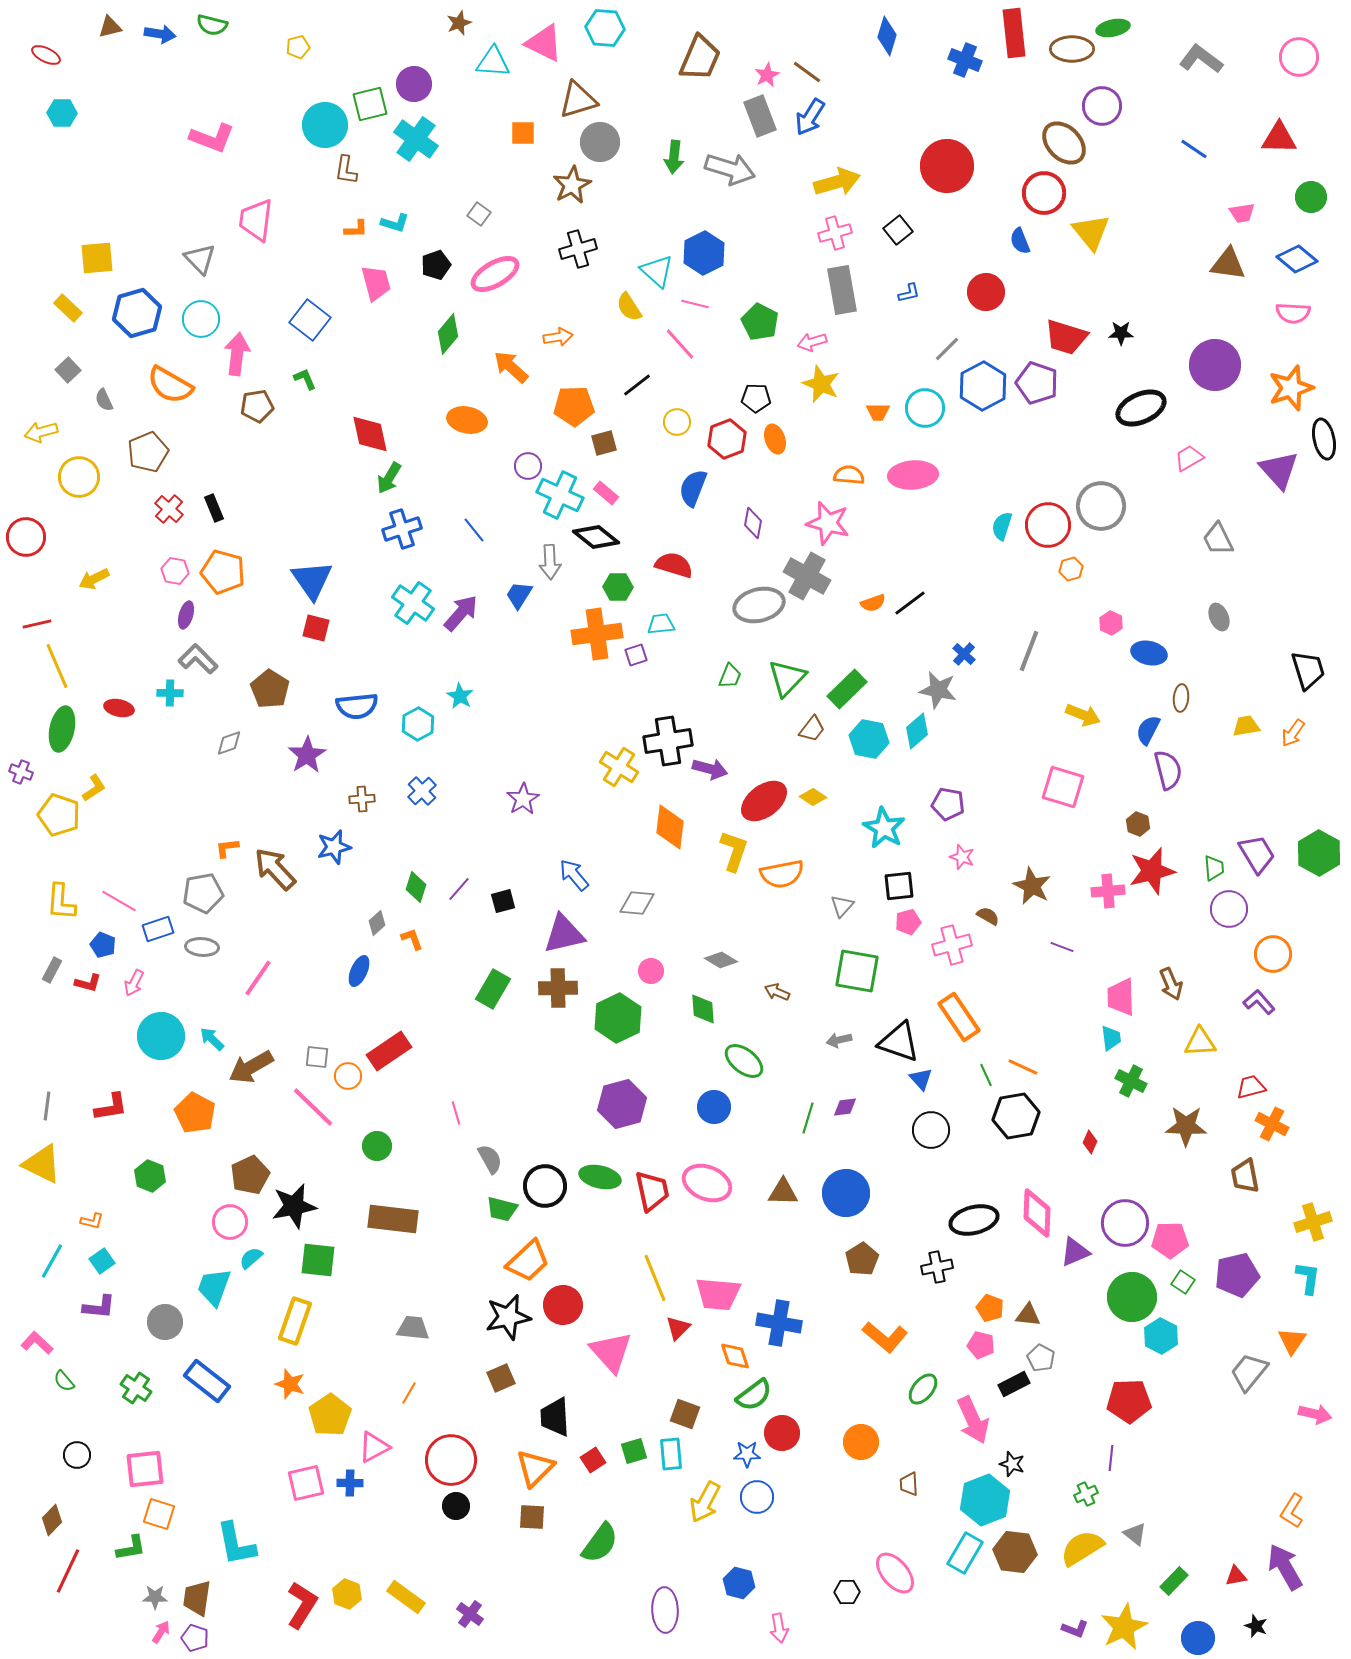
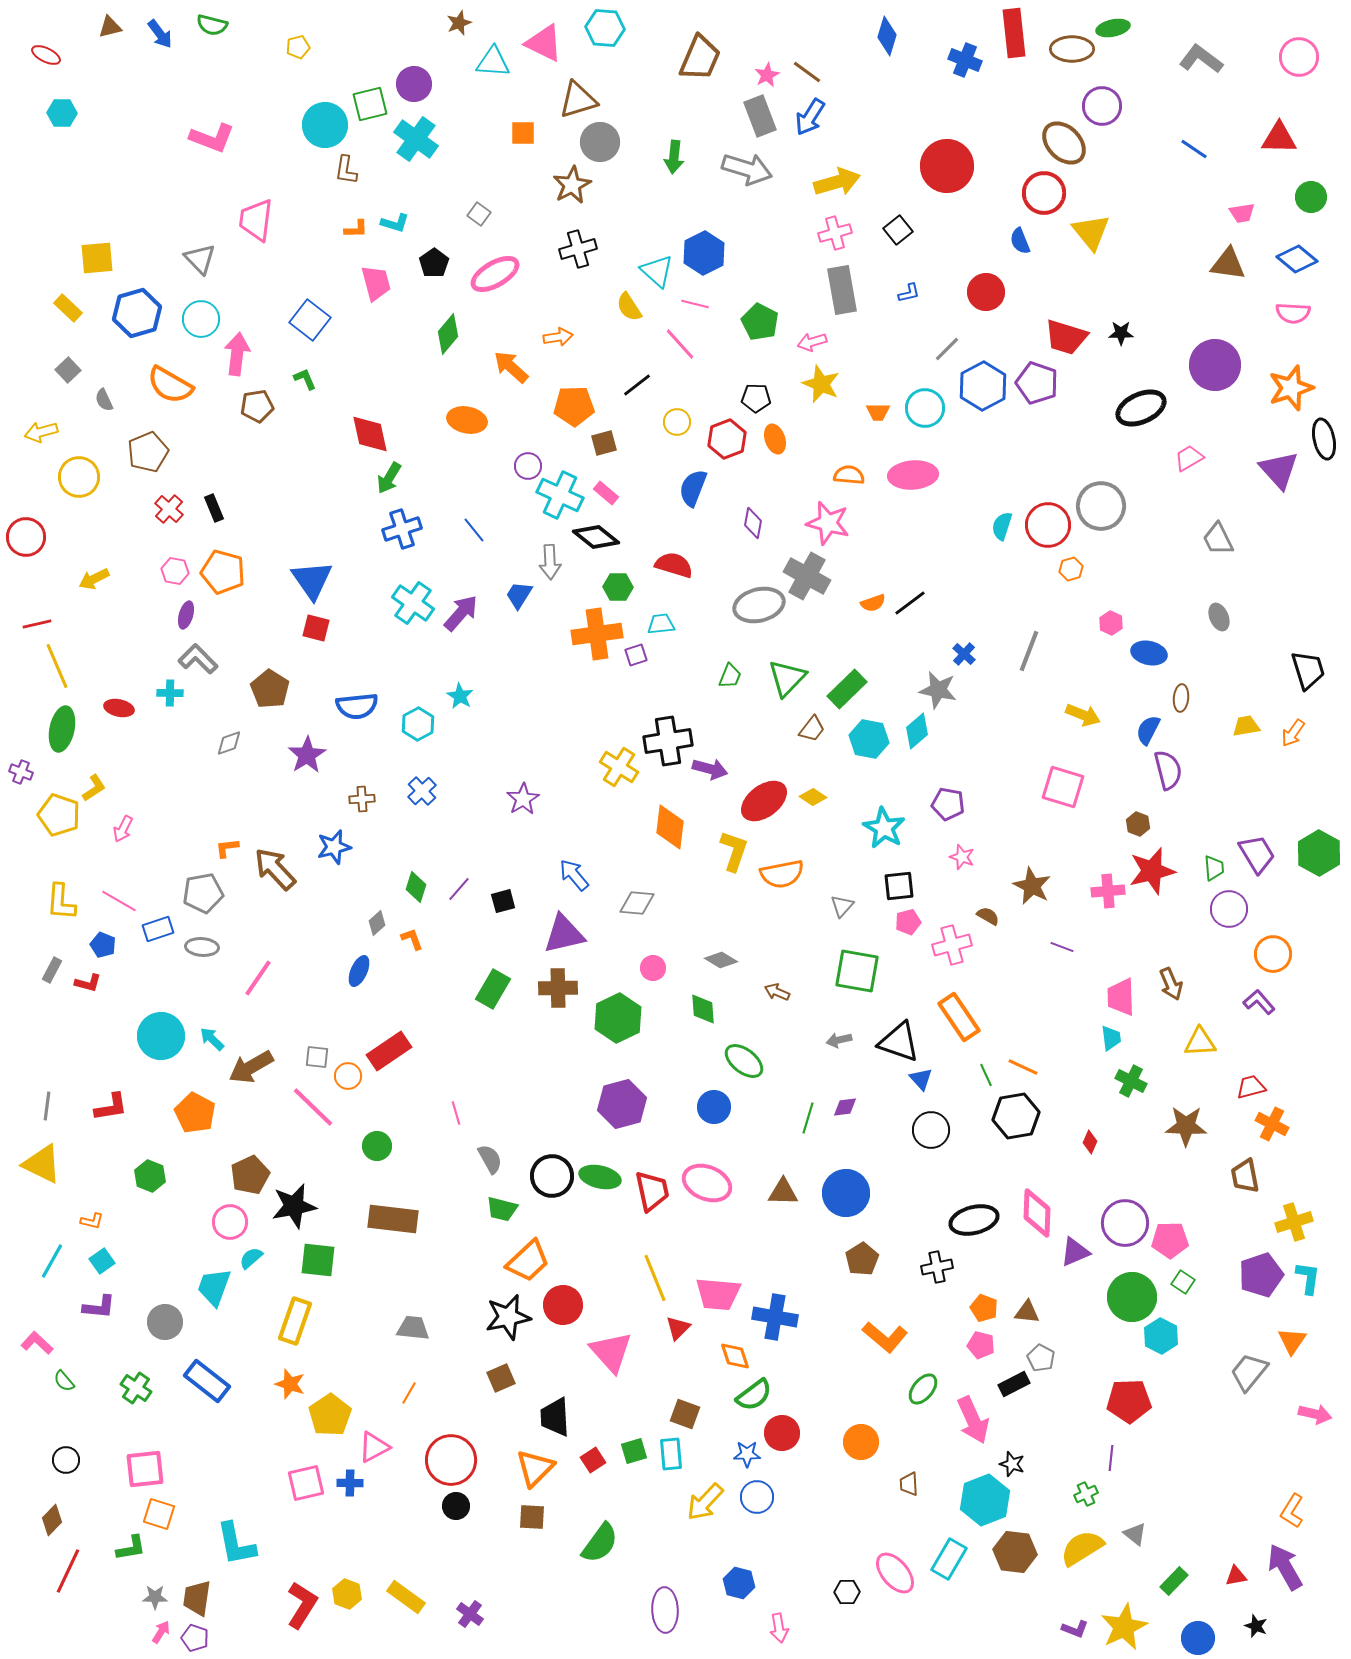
blue arrow at (160, 34): rotated 44 degrees clockwise
gray arrow at (730, 169): moved 17 px right
black pentagon at (436, 265): moved 2 px left, 2 px up; rotated 16 degrees counterclockwise
pink circle at (651, 971): moved 2 px right, 3 px up
pink arrow at (134, 983): moved 11 px left, 154 px up
black circle at (545, 1186): moved 7 px right, 10 px up
yellow cross at (1313, 1222): moved 19 px left
purple pentagon at (1237, 1275): moved 24 px right; rotated 6 degrees counterclockwise
orange pentagon at (990, 1308): moved 6 px left
brown triangle at (1028, 1315): moved 1 px left, 3 px up
blue cross at (779, 1323): moved 4 px left, 6 px up
black circle at (77, 1455): moved 11 px left, 5 px down
yellow arrow at (705, 1502): rotated 15 degrees clockwise
cyan rectangle at (965, 1553): moved 16 px left, 6 px down
